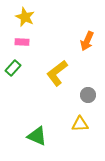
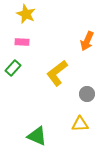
yellow star: moved 1 px right, 3 px up
gray circle: moved 1 px left, 1 px up
